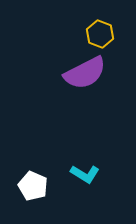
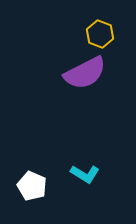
white pentagon: moved 1 px left
